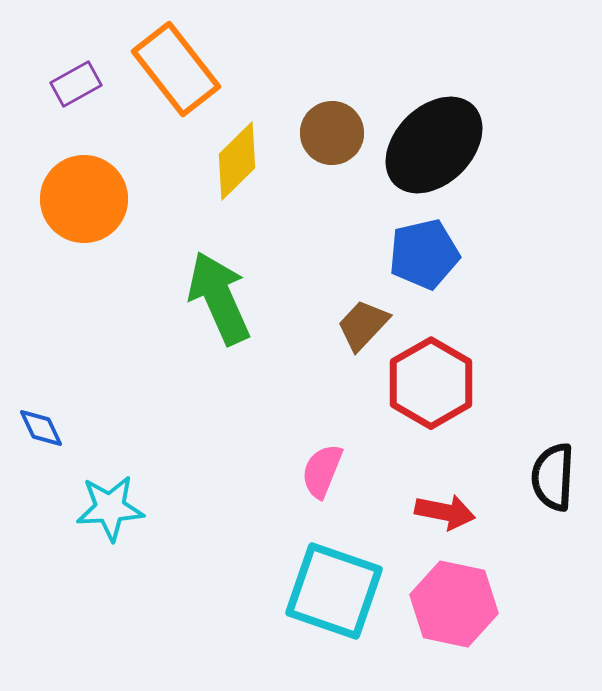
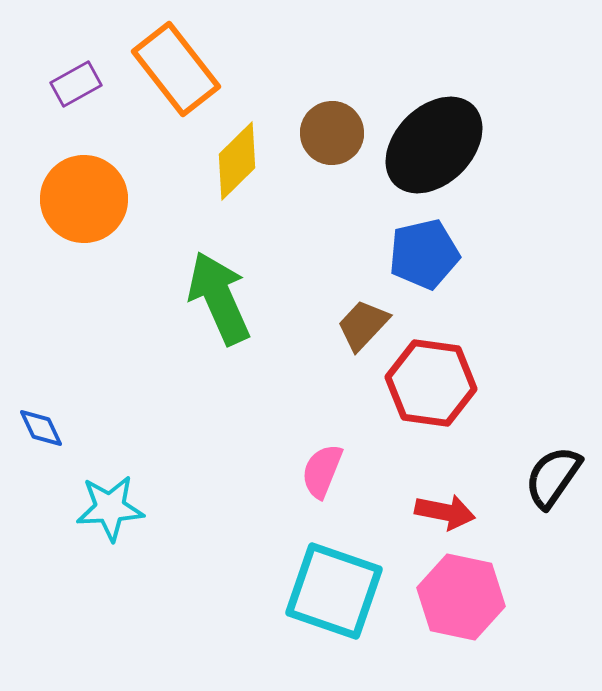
red hexagon: rotated 22 degrees counterclockwise
black semicircle: rotated 32 degrees clockwise
pink hexagon: moved 7 px right, 7 px up
